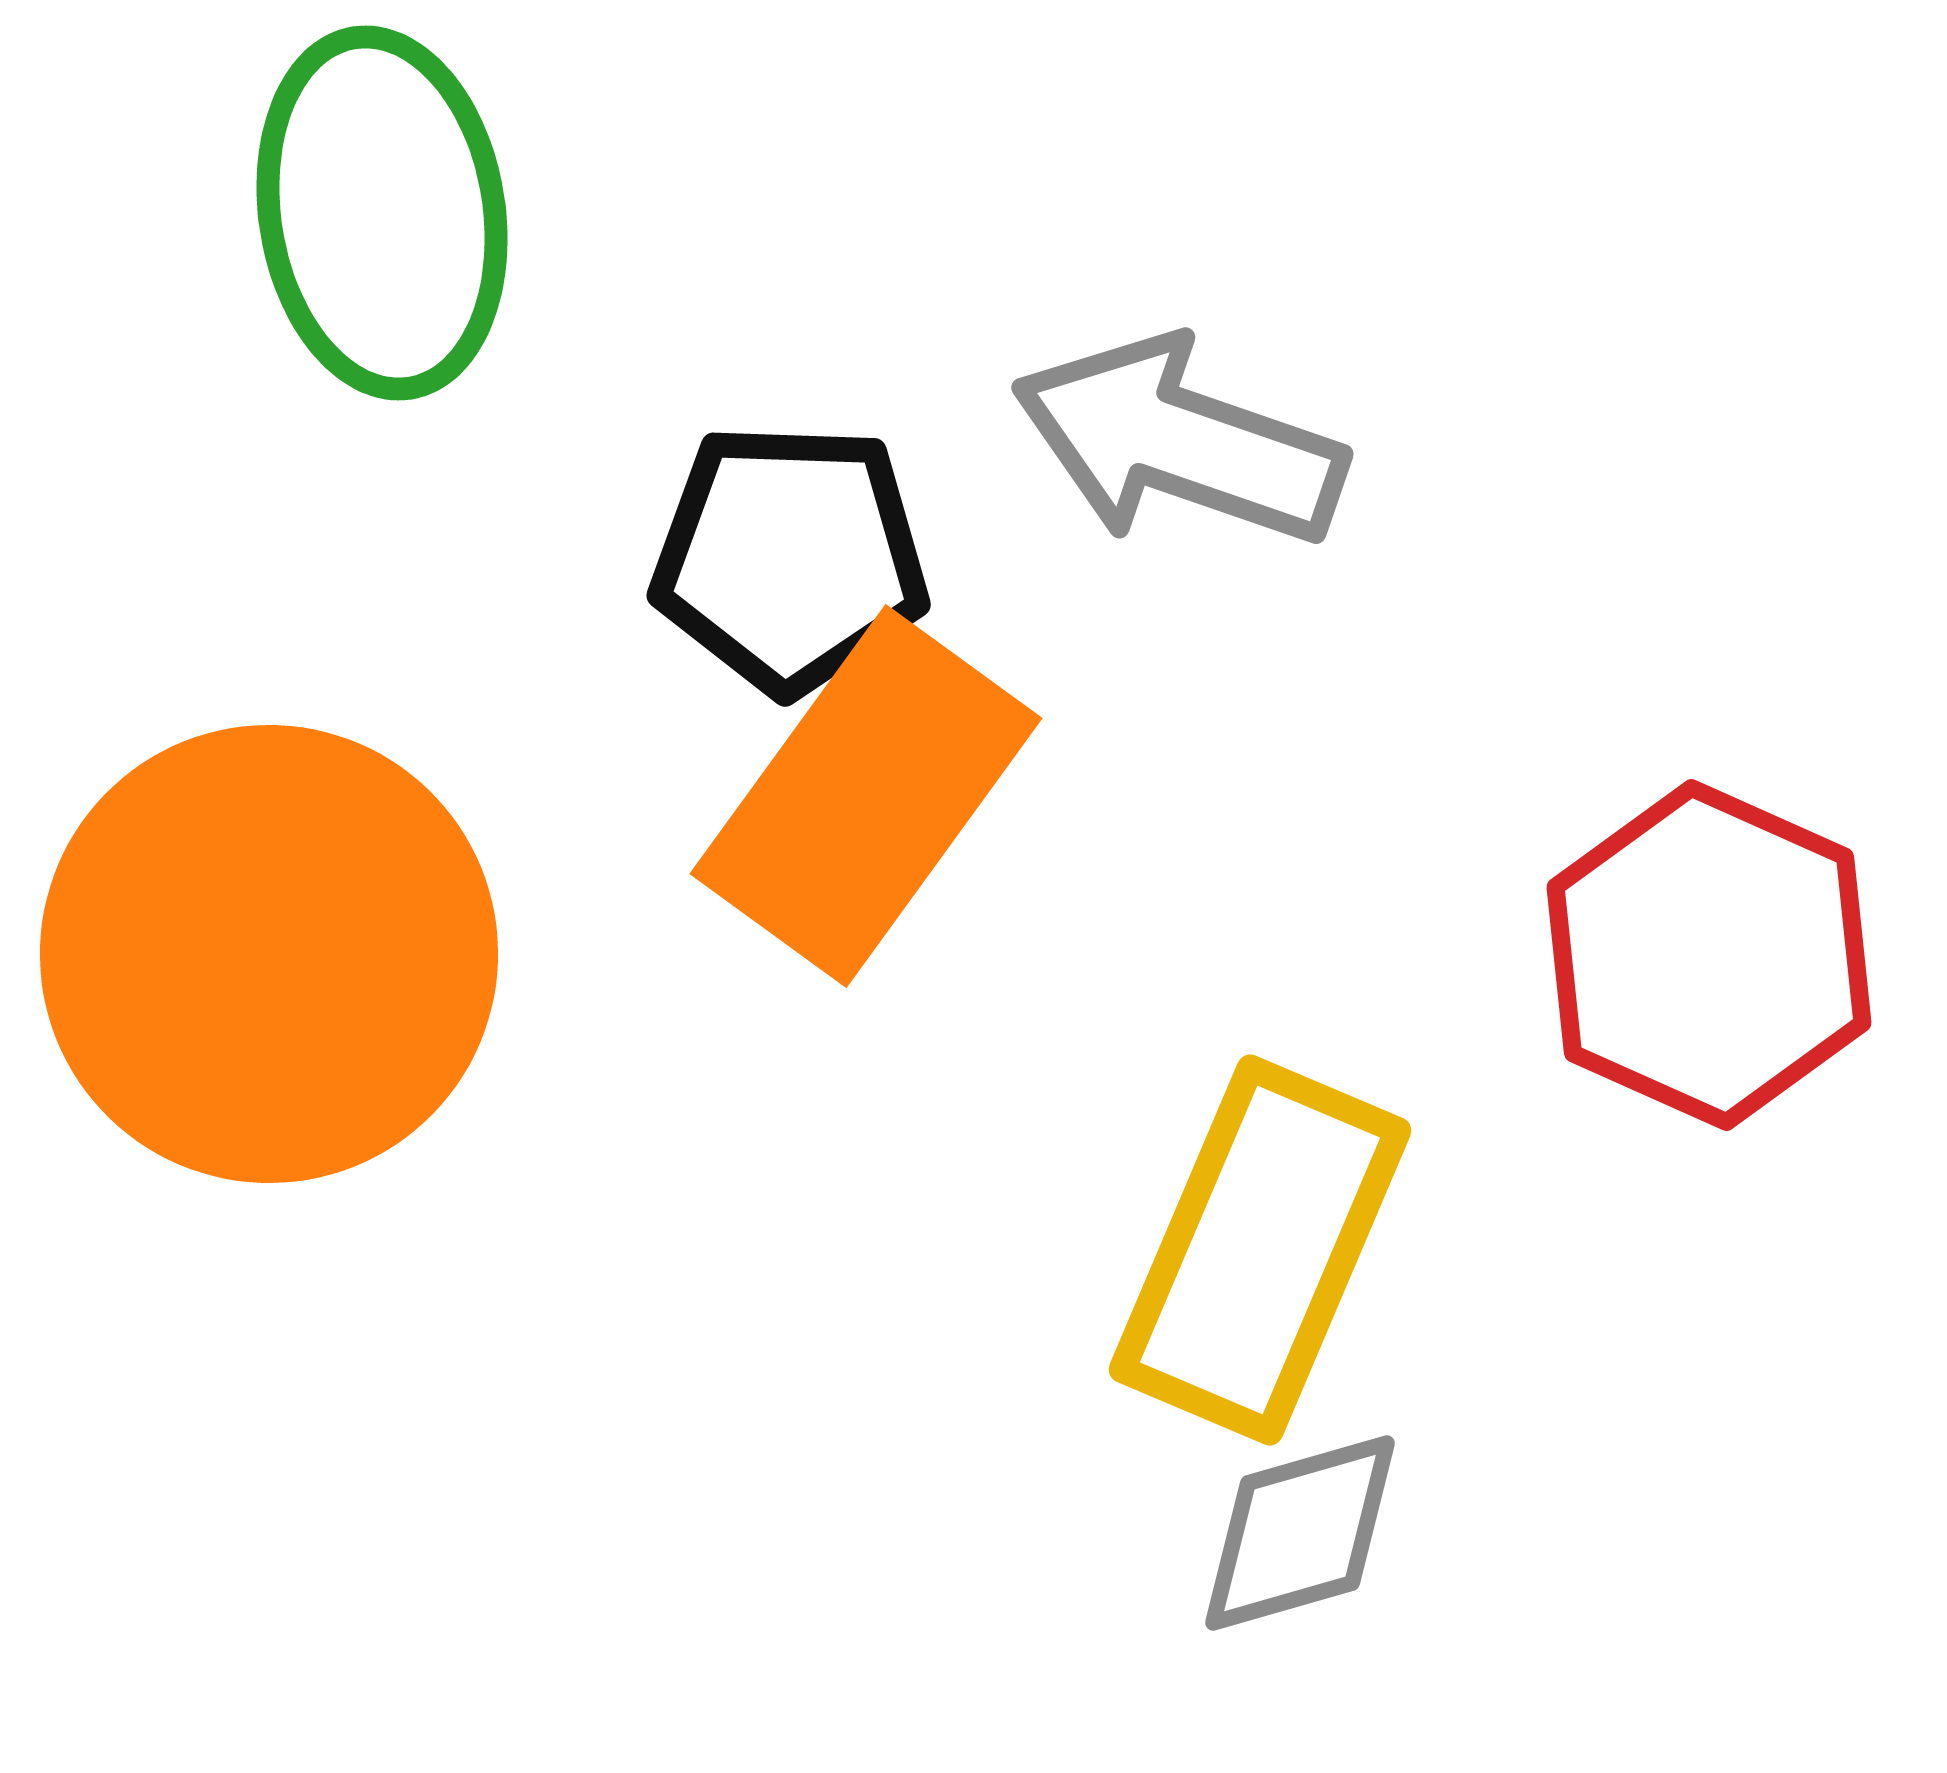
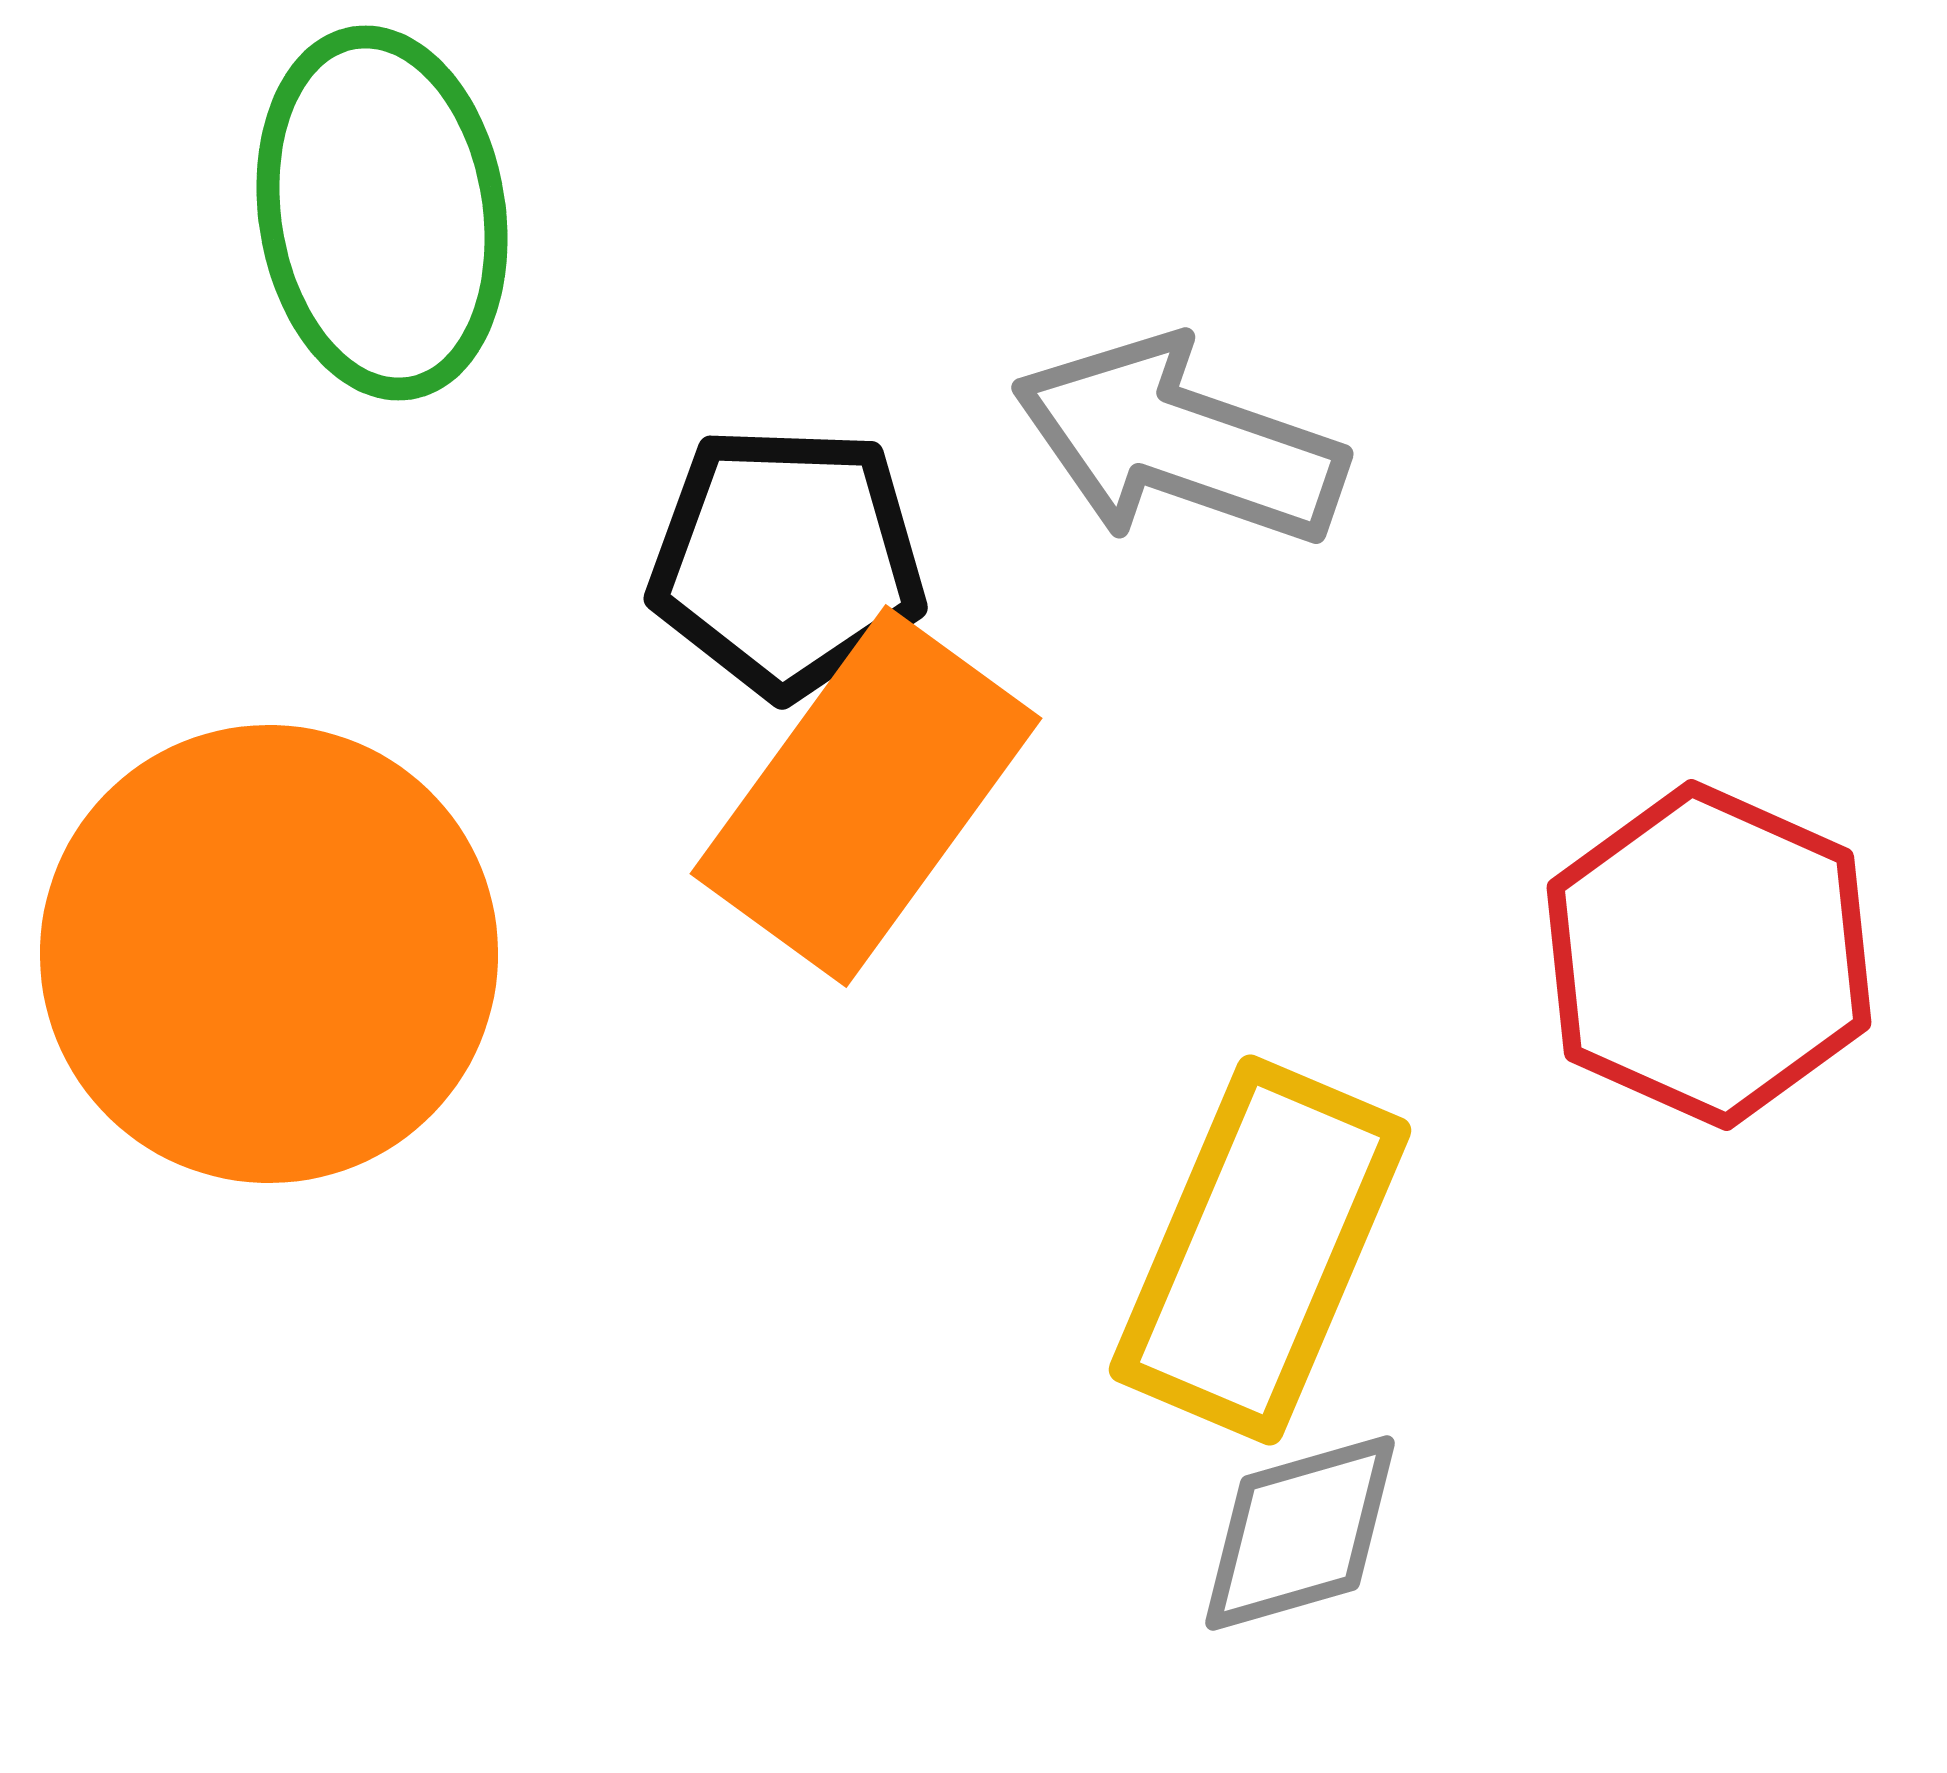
black pentagon: moved 3 px left, 3 px down
